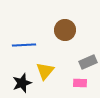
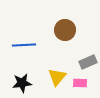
yellow triangle: moved 12 px right, 6 px down
black star: rotated 12 degrees clockwise
